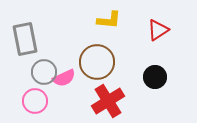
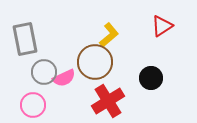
yellow L-shape: moved 15 px down; rotated 45 degrees counterclockwise
red triangle: moved 4 px right, 4 px up
brown circle: moved 2 px left
black circle: moved 4 px left, 1 px down
pink circle: moved 2 px left, 4 px down
